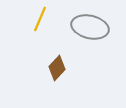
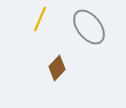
gray ellipse: moved 1 px left; rotated 39 degrees clockwise
